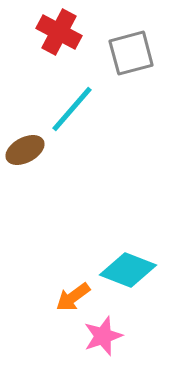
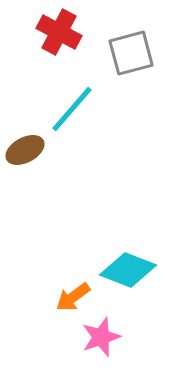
pink star: moved 2 px left, 1 px down
